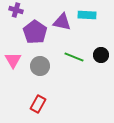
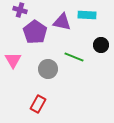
purple cross: moved 4 px right
black circle: moved 10 px up
gray circle: moved 8 px right, 3 px down
